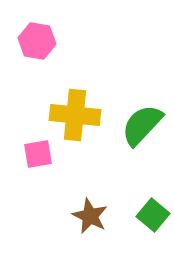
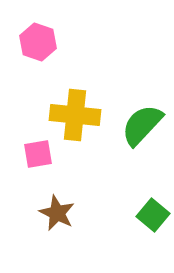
pink hexagon: moved 1 px right, 1 px down; rotated 9 degrees clockwise
brown star: moved 33 px left, 3 px up
